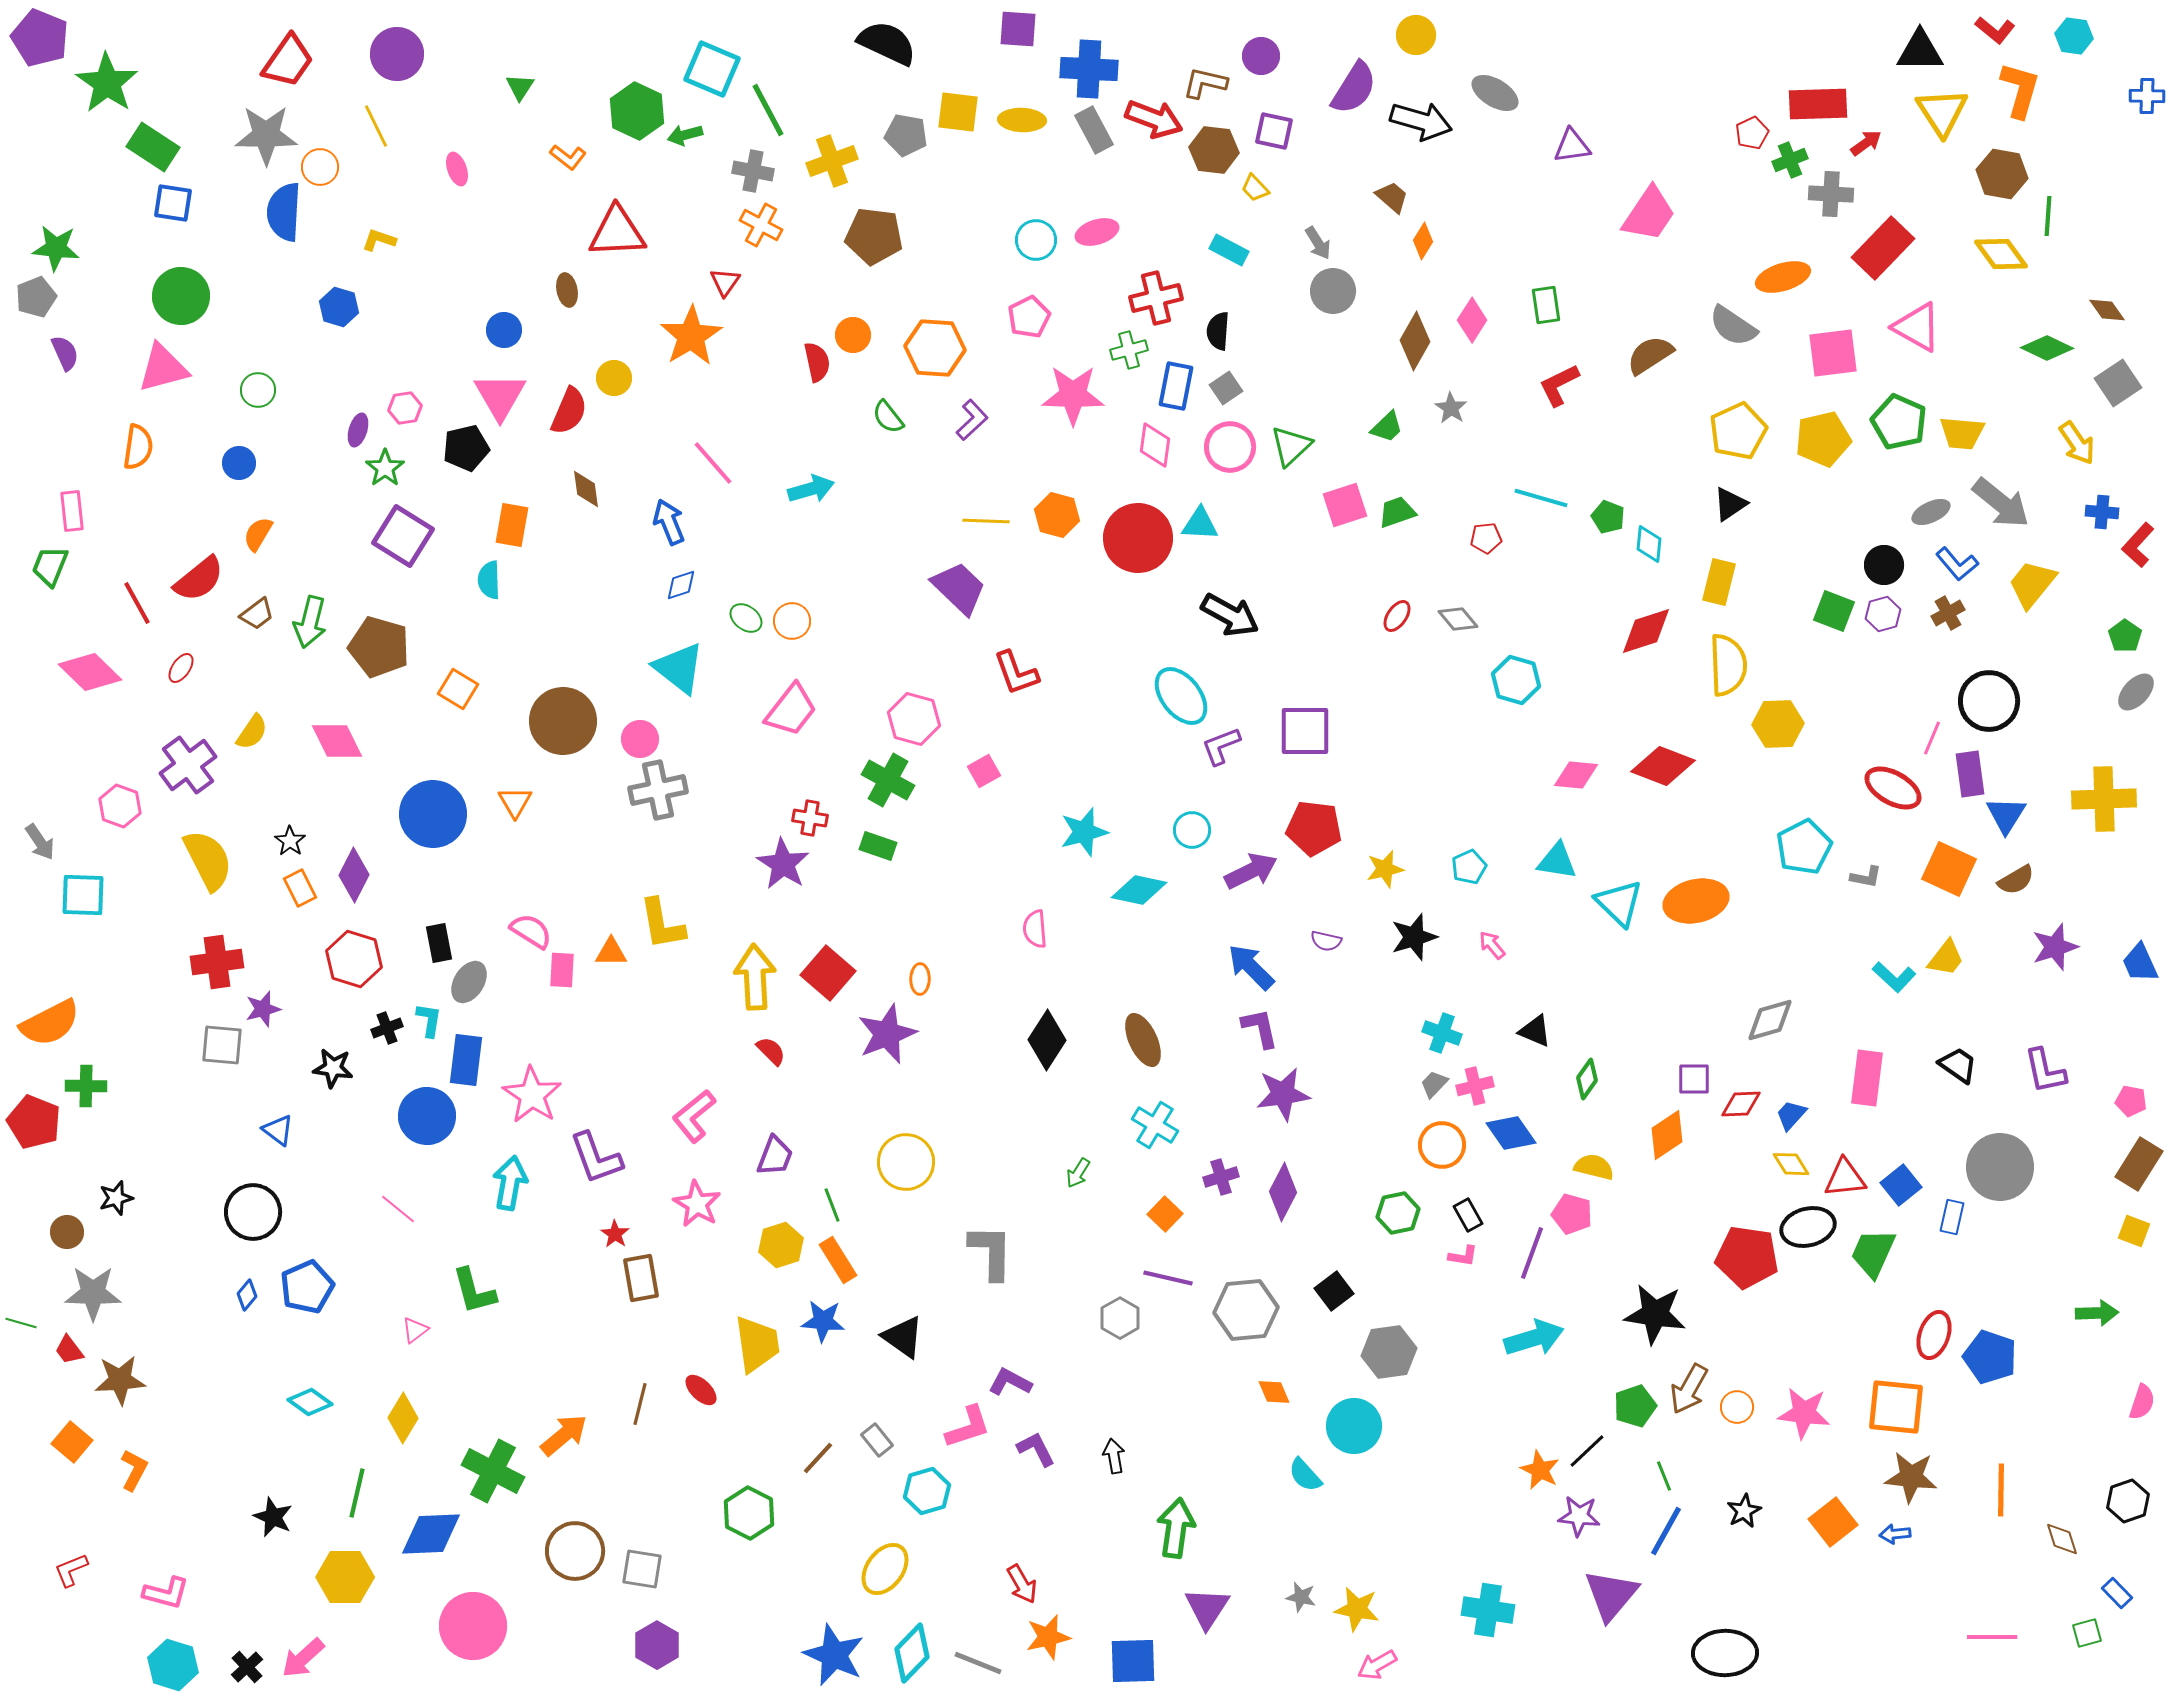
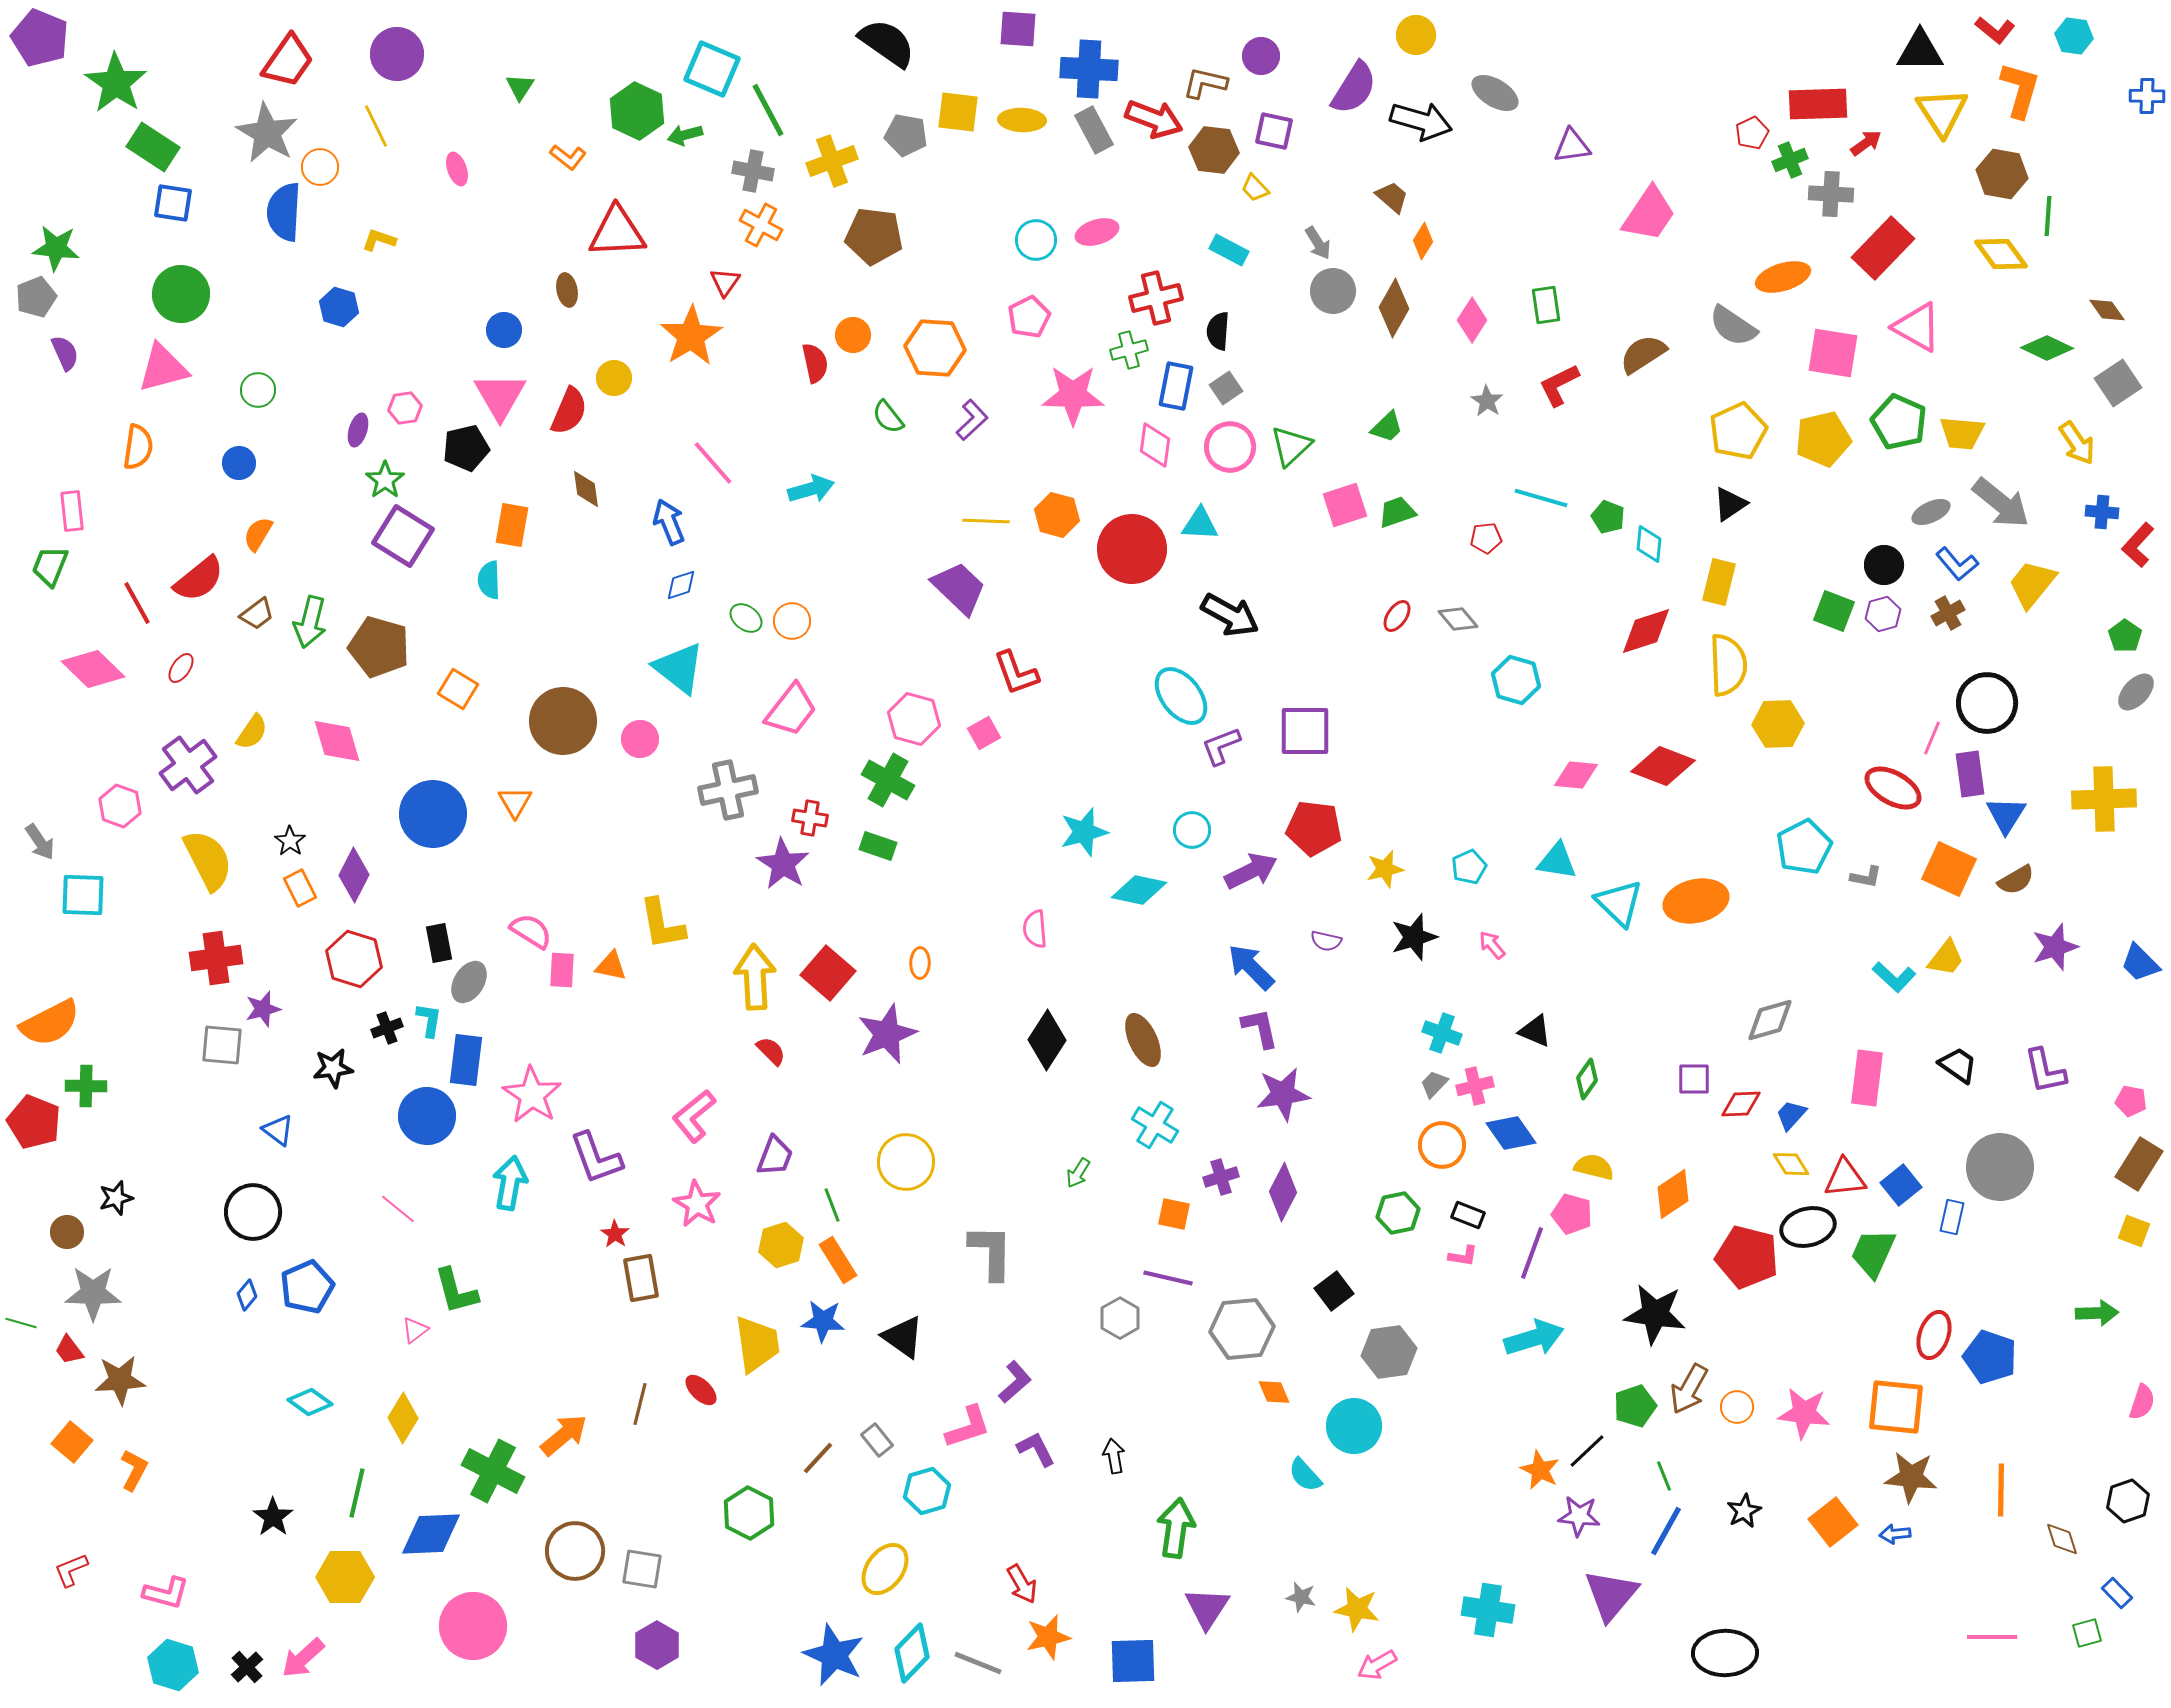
black semicircle at (887, 43): rotated 10 degrees clockwise
green star at (107, 83): moved 9 px right
gray star at (266, 135): moved 1 px right, 2 px up; rotated 30 degrees clockwise
green circle at (181, 296): moved 2 px up
brown diamond at (1415, 341): moved 21 px left, 33 px up
pink square at (1833, 353): rotated 16 degrees clockwise
brown semicircle at (1650, 355): moved 7 px left, 1 px up
red semicircle at (817, 362): moved 2 px left, 1 px down
gray star at (1451, 408): moved 36 px right, 7 px up
green star at (385, 468): moved 12 px down
red circle at (1138, 538): moved 6 px left, 11 px down
pink diamond at (90, 672): moved 3 px right, 3 px up
black circle at (1989, 701): moved 2 px left, 2 px down
pink diamond at (337, 741): rotated 10 degrees clockwise
pink square at (984, 771): moved 38 px up
gray cross at (658, 790): moved 70 px right
orange triangle at (611, 952): moved 14 px down; rotated 12 degrees clockwise
red cross at (217, 962): moved 1 px left, 4 px up
blue trapezoid at (2140, 963): rotated 21 degrees counterclockwise
orange ellipse at (920, 979): moved 16 px up
black star at (333, 1068): rotated 15 degrees counterclockwise
orange diamond at (1667, 1135): moved 6 px right, 59 px down
orange square at (1165, 1214): moved 9 px right; rotated 32 degrees counterclockwise
black rectangle at (1468, 1215): rotated 40 degrees counterclockwise
red pentagon at (1747, 1257): rotated 6 degrees clockwise
green L-shape at (474, 1291): moved 18 px left
gray hexagon at (1246, 1310): moved 4 px left, 19 px down
purple L-shape at (1010, 1382): moved 5 px right; rotated 111 degrees clockwise
black star at (273, 1517): rotated 12 degrees clockwise
